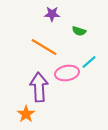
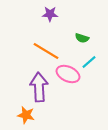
purple star: moved 2 px left
green semicircle: moved 3 px right, 7 px down
orange line: moved 2 px right, 4 px down
pink ellipse: moved 1 px right, 1 px down; rotated 35 degrees clockwise
orange star: moved 1 px down; rotated 24 degrees counterclockwise
